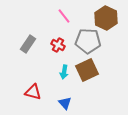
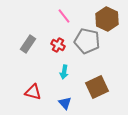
brown hexagon: moved 1 px right, 1 px down
gray pentagon: moved 1 px left; rotated 10 degrees clockwise
brown square: moved 10 px right, 17 px down
